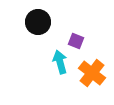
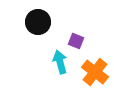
orange cross: moved 3 px right, 1 px up
